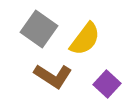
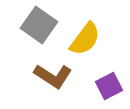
gray square: moved 4 px up
purple square: moved 2 px right, 2 px down; rotated 20 degrees clockwise
